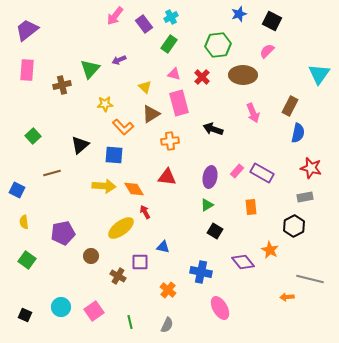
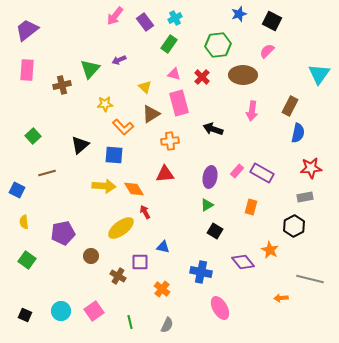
cyan cross at (171, 17): moved 4 px right, 1 px down
purple rectangle at (144, 24): moved 1 px right, 2 px up
pink arrow at (253, 113): moved 1 px left, 2 px up; rotated 30 degrees clockwise
red star at (311, 168): rotated 20 degrees counterclockwise
brown line at (52, 173): moved 5 px left
red triangle at (167, 177): moved 2 px left, 3 px up; rotated 12 degrees counterclockwise
orange rectangle at (251, 207): rotated 21 degrees clockwise
orange cross at (168, 290): moved 6 px left, 1 px up
orange arrow at (287, 297): moved 6 px left, 1 px down
cyan circle at (61, 307): moved 4 px down
